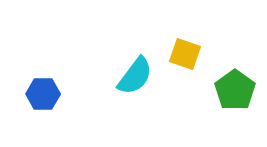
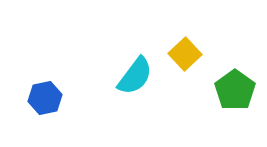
yellow square: rotated 28 degrees clockwise
blue hexagon: moved 2 px right, 4 px down; rotated 12 degrees counterclockwise
